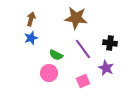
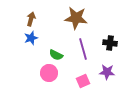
purple line: rotated 20 degrees clockwise
purple star: moved 1 px right, 4 px down; rotated 21 degrees counterclockwise
